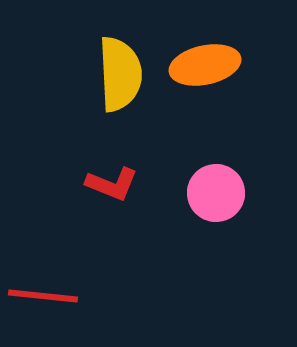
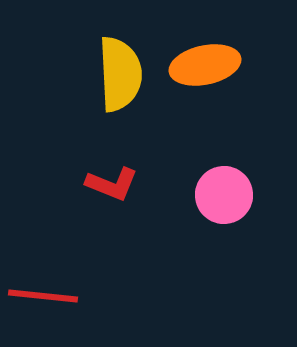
pink circle: moved 8 px right, 2 px down
